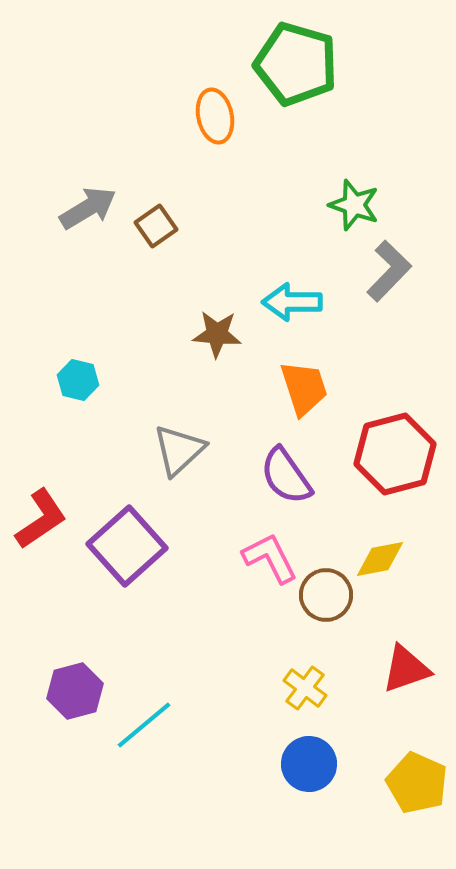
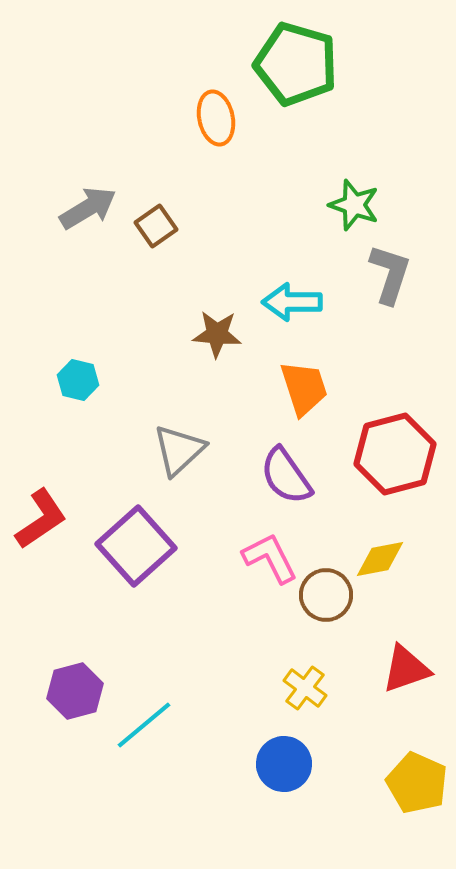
orange ellipse: moved 1 px right, 2 px down
gray L-shape: moved 1 px right, 3 px down; rotated 26 degrees counterclockwise
purple square: moved 9 px right
blue circle: moved 25 px left
